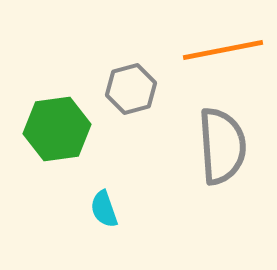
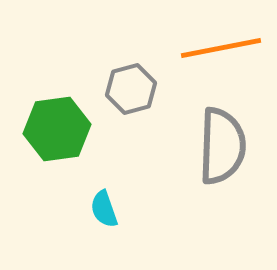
orange line: moved 2 px left, 2 px up
gray semicircle: rotated 6 degrees clockwise
